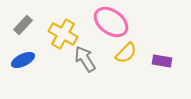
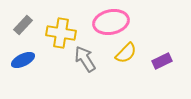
pink ellipse: rotated 48 degrees counterclockwise
yellow cross: moved 2 px left, 1 px up; rotated 20 degrees counterclockwise
purple rectangle: rotated 36 degrees counterclockwise
